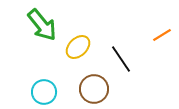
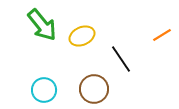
yellow ellipse: moved 4 px right, 11 px up; rotated 20 degrees clockwise
cyan circle: moved 2 px up
